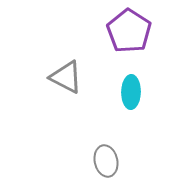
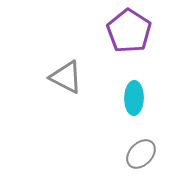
cyan ellipse: moved 3 px right, 6 px down
gray ellipse: moved 35 px right, 7 px up; rotated 56 degrees clockwise
